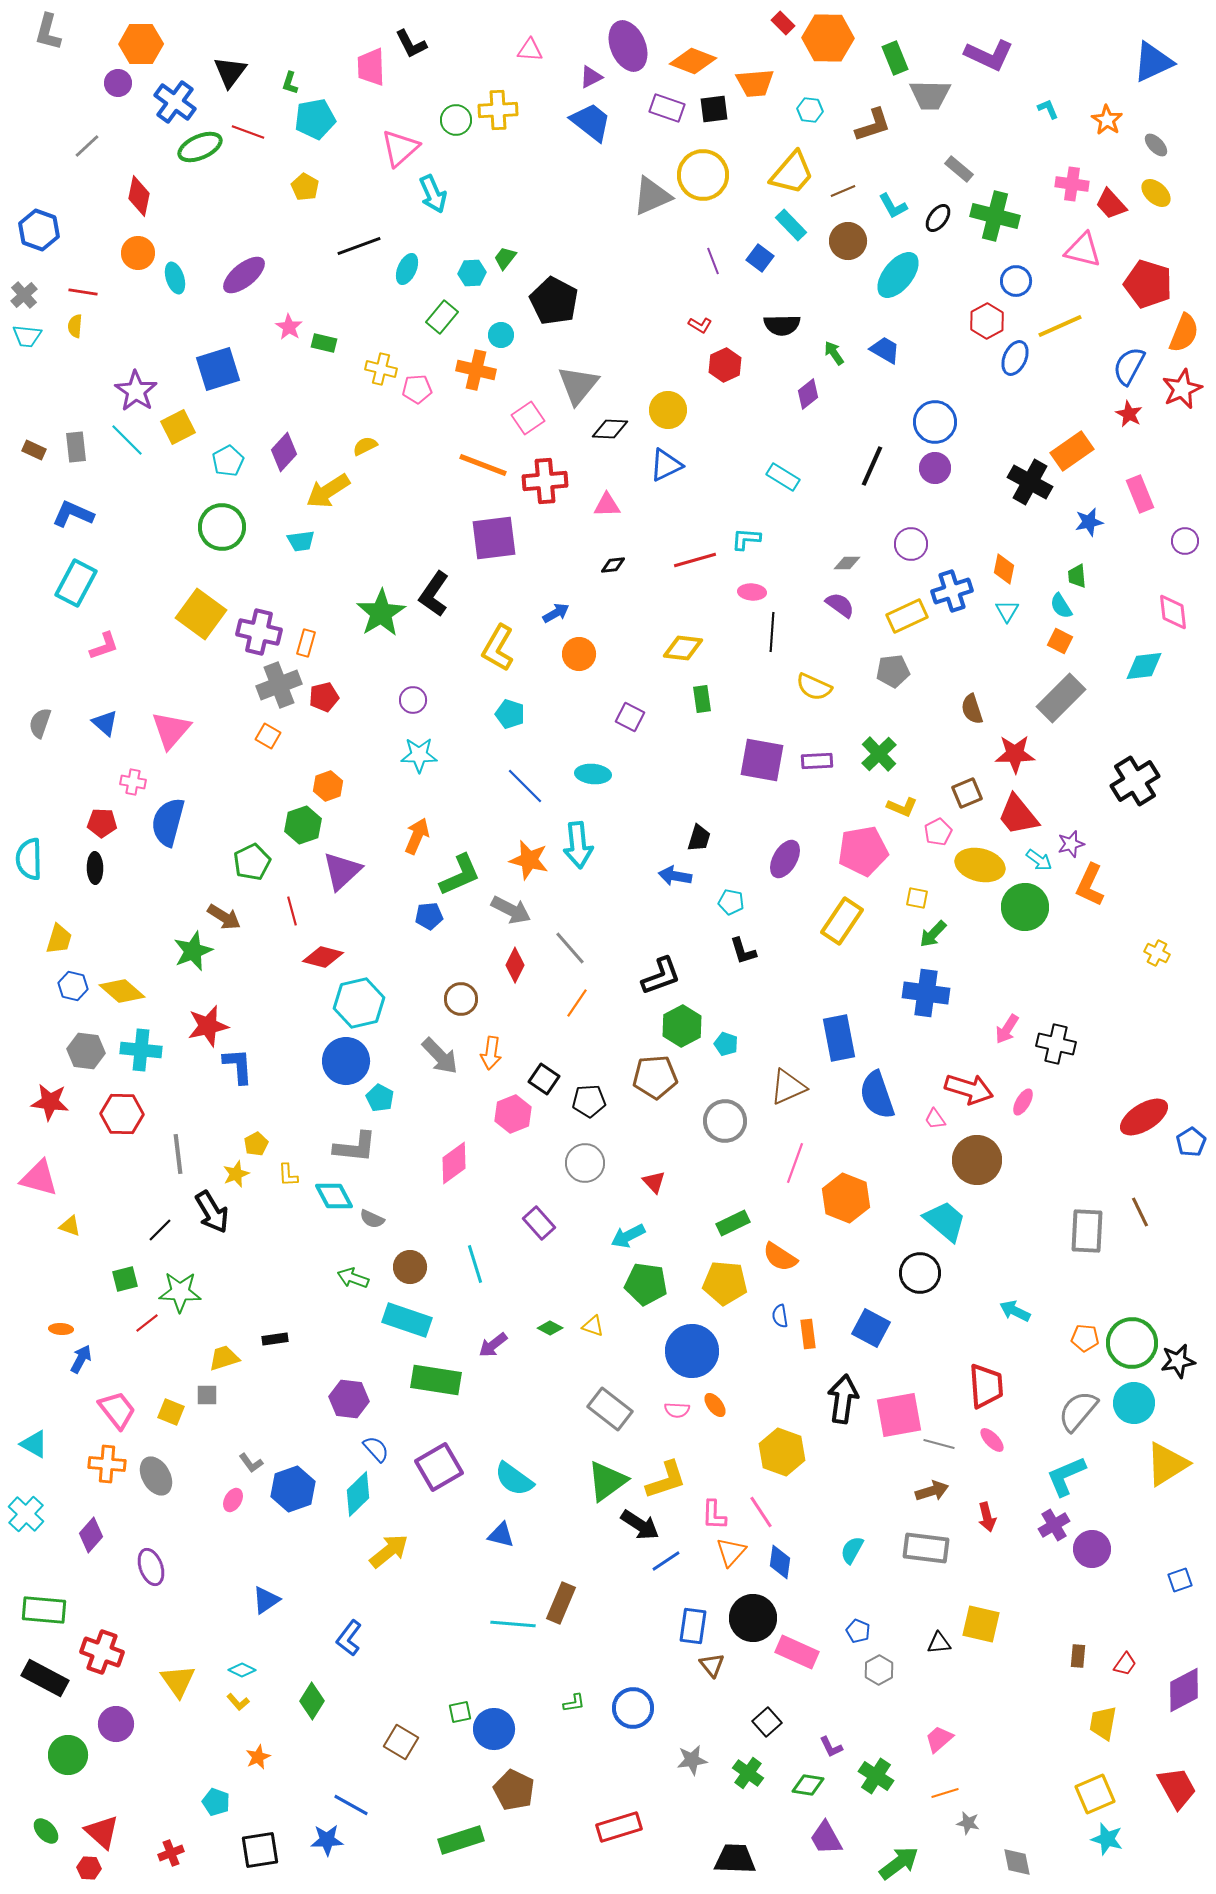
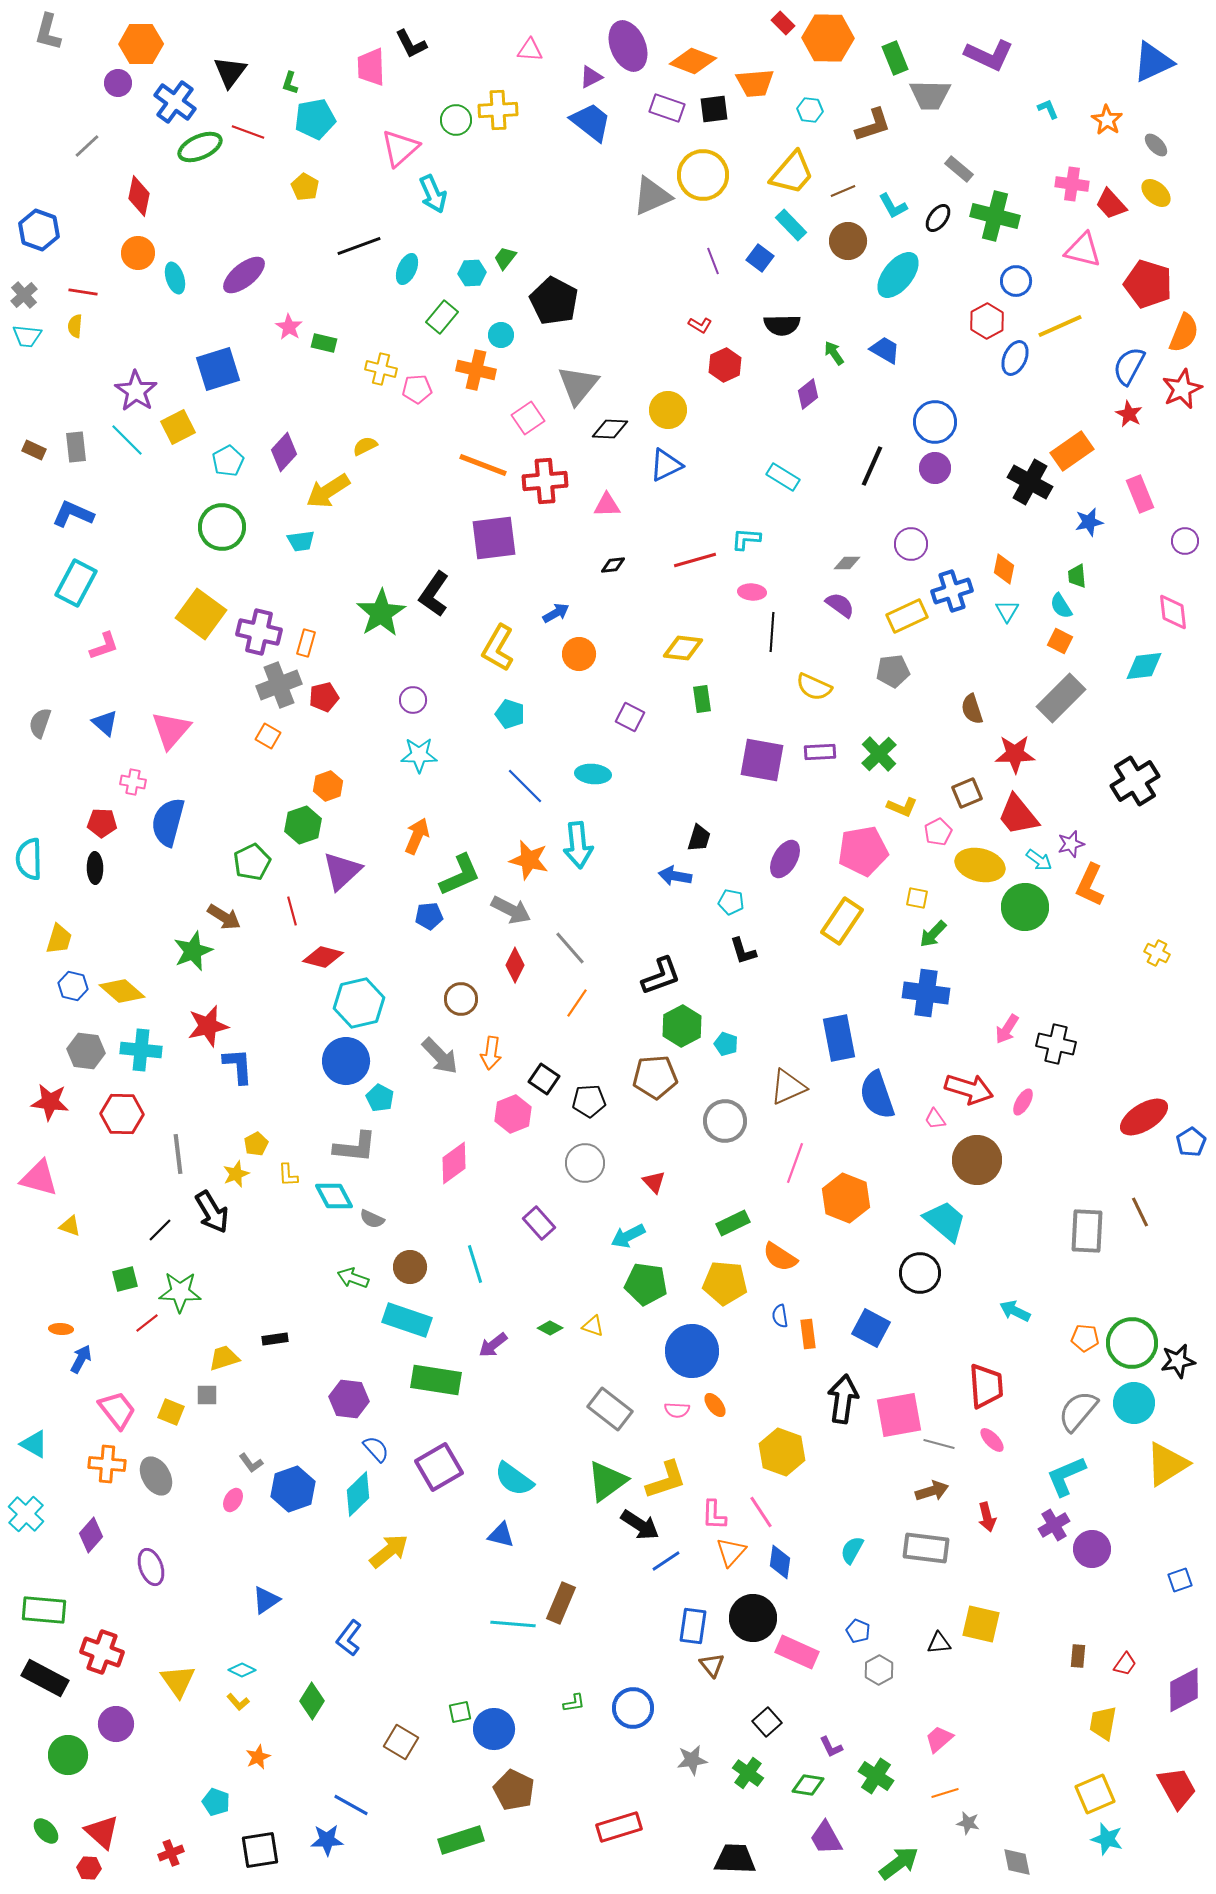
purple rectangle at (817, 761): moved 3 px right, 9 px up
